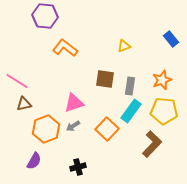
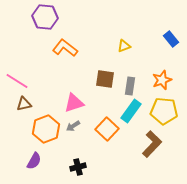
purple hexagon: moved 1 px down
